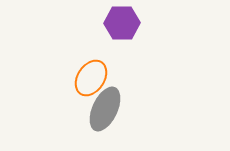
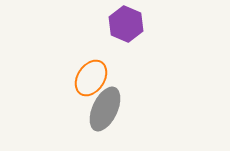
purple hexagon: moved 4 px right, 1 px down; rotated 24 degrees clockwise
